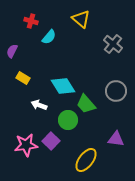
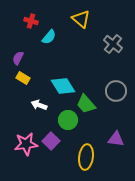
purple semicircle: moved 6 px right, 7 px down
pink star: moved 1 px up
yellow ellipse: moved 3 px up; rotated 30 degrees counterclockwise
